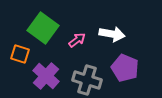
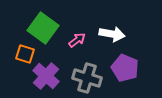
orange square: moved 5 px right
gray cross: moved 2 px up
